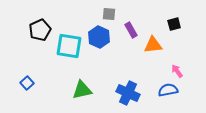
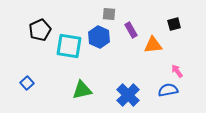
blue cross: moved 2 px down; rotated 20 degrees clockwise
